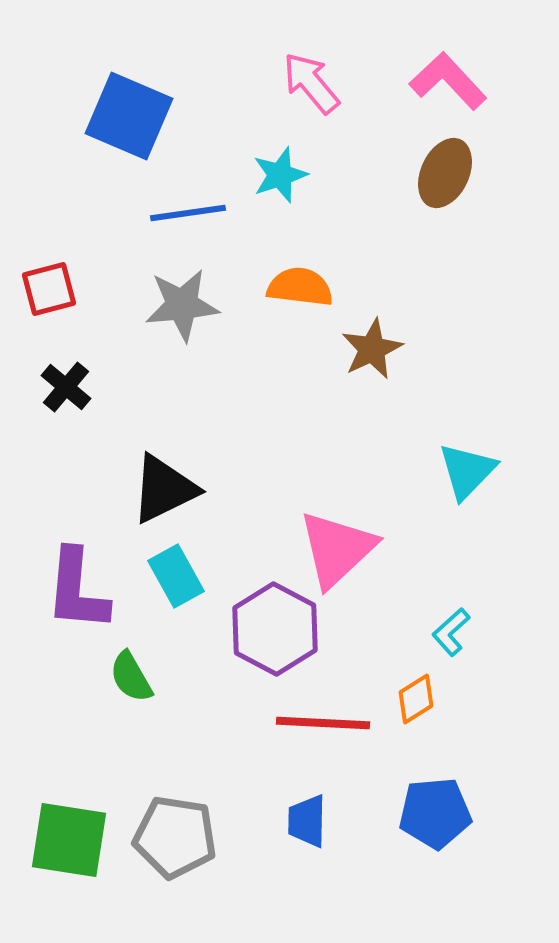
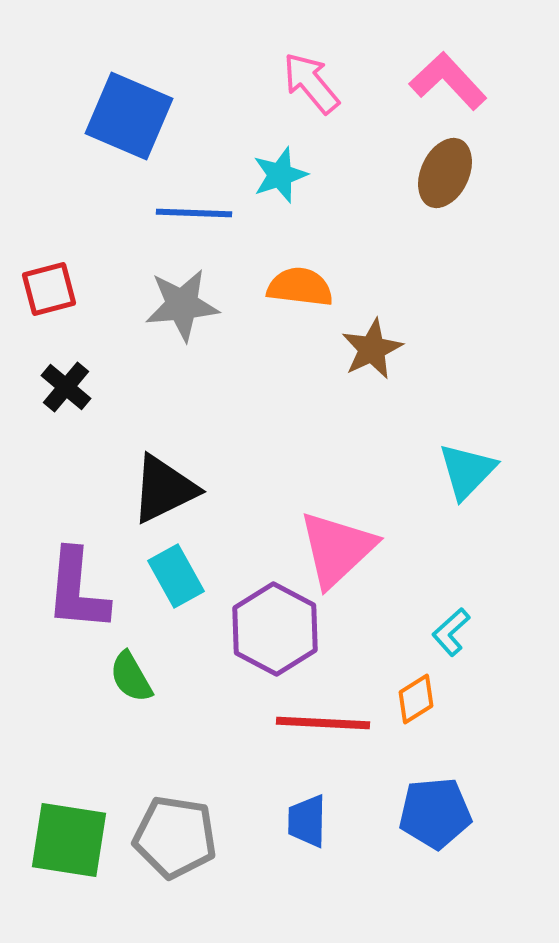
blue line: moved 6 px right; rotated 10 degrees clockwise
